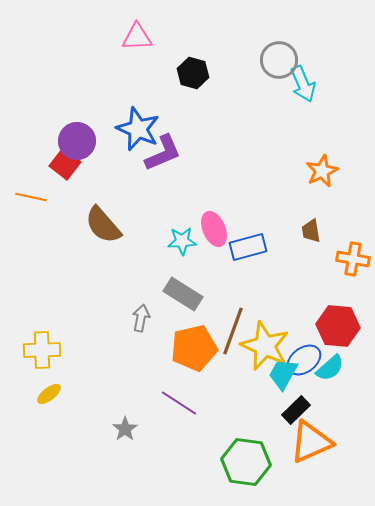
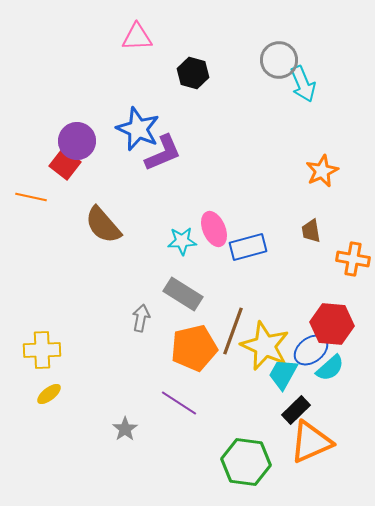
red hexagon: moved 6 px left, 2 px up
blue ellipse: moved 7 px right, 10 px up
